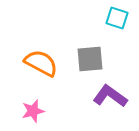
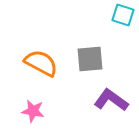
cyan square: moved 6 px right, 3 px up
purple L-shape: moved 1 px right, 4 px down
pink star: rotated 25 degrees clockwise
